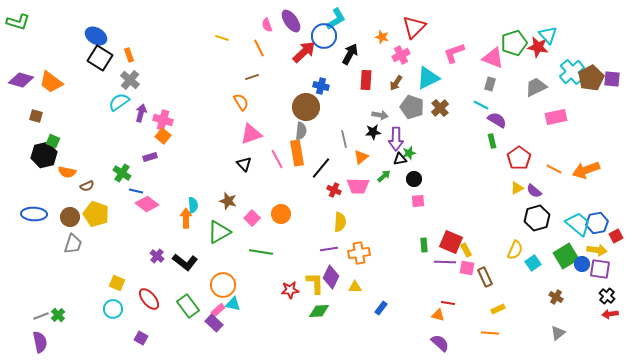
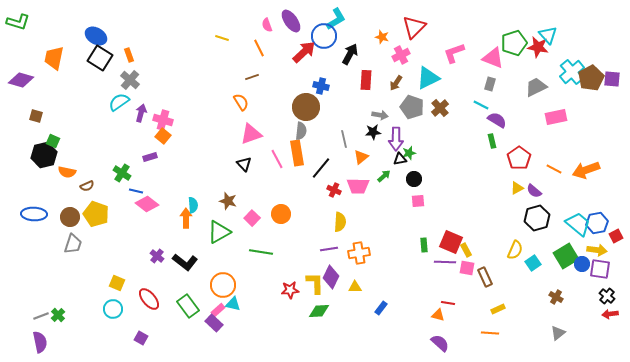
orange trapezoid at (51, 82): moved 3 px right, 24 px up; rotated 65 degrees clockwise
